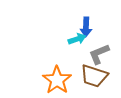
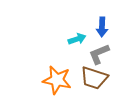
blue arrow: moved 16 px right
brown trapezoid: moved 2 px down
orange star: rotated 24 degrees counterclockwise
